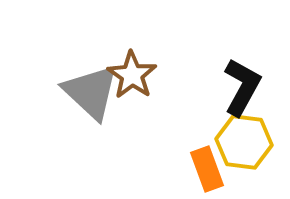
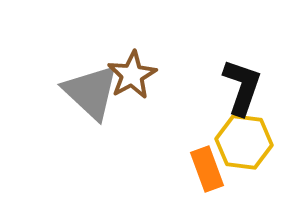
brown star: rotated 9 degrees clockwise
black L-shape: rotated 10 degrees counterclockwise
